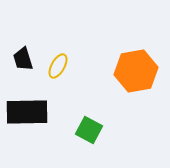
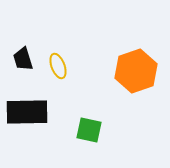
yellow ellipse: rotated 50 degrees counterclockwise
orange hexagon: rotated 9 degrees counterclockwise
green square: rotated 16 degrees counterclockwise
